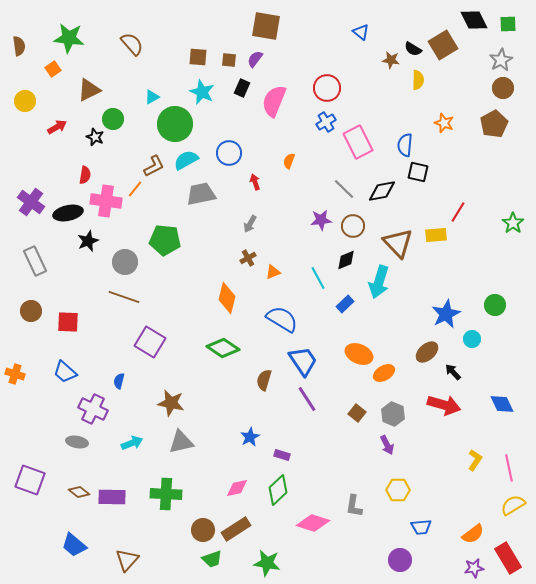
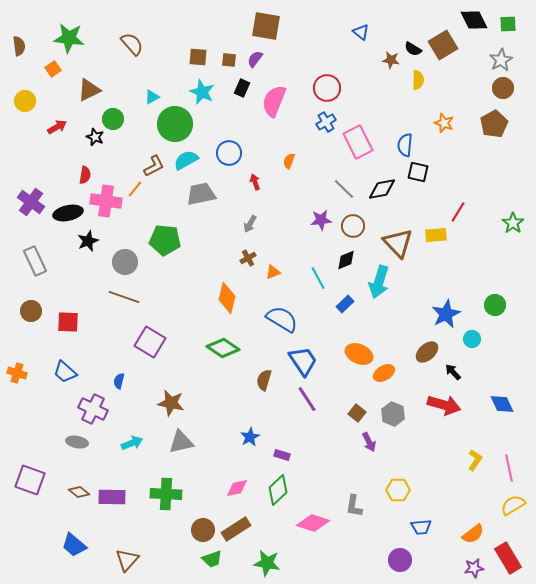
black diamond at (382, 191): moved 2 px up
orange cross at (15, 374): moved 2 px right, 1 px up
purple arrow at (387, 445): moved 18 px left, 3 px up
